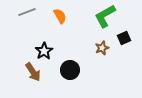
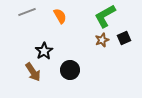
brown star: moved 8 px up
